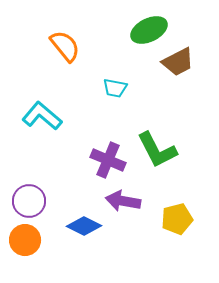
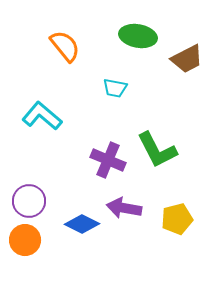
green ellipse: moved 11 px left, 6 px down; rotated 36 degrees clockwise
brown trapezoid: moved 9 px right, 3 px up
purple arrow: moved 1 px right, 7 px down
blue diamond: moved 2 px left, 2 px up
